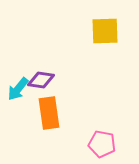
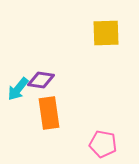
yellow square: moved 1 px right, 2 px down
pink pentagon: moved 1 px right
